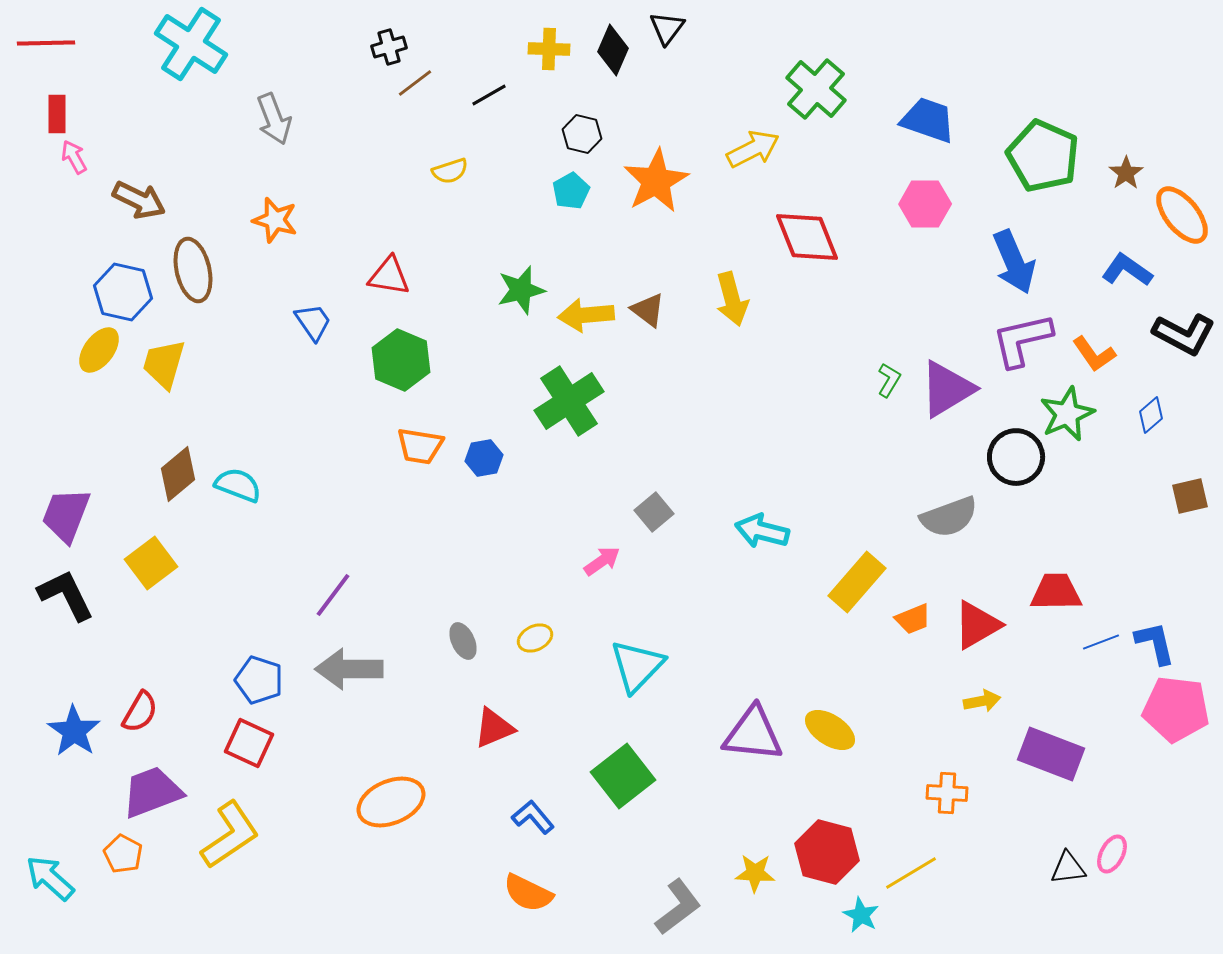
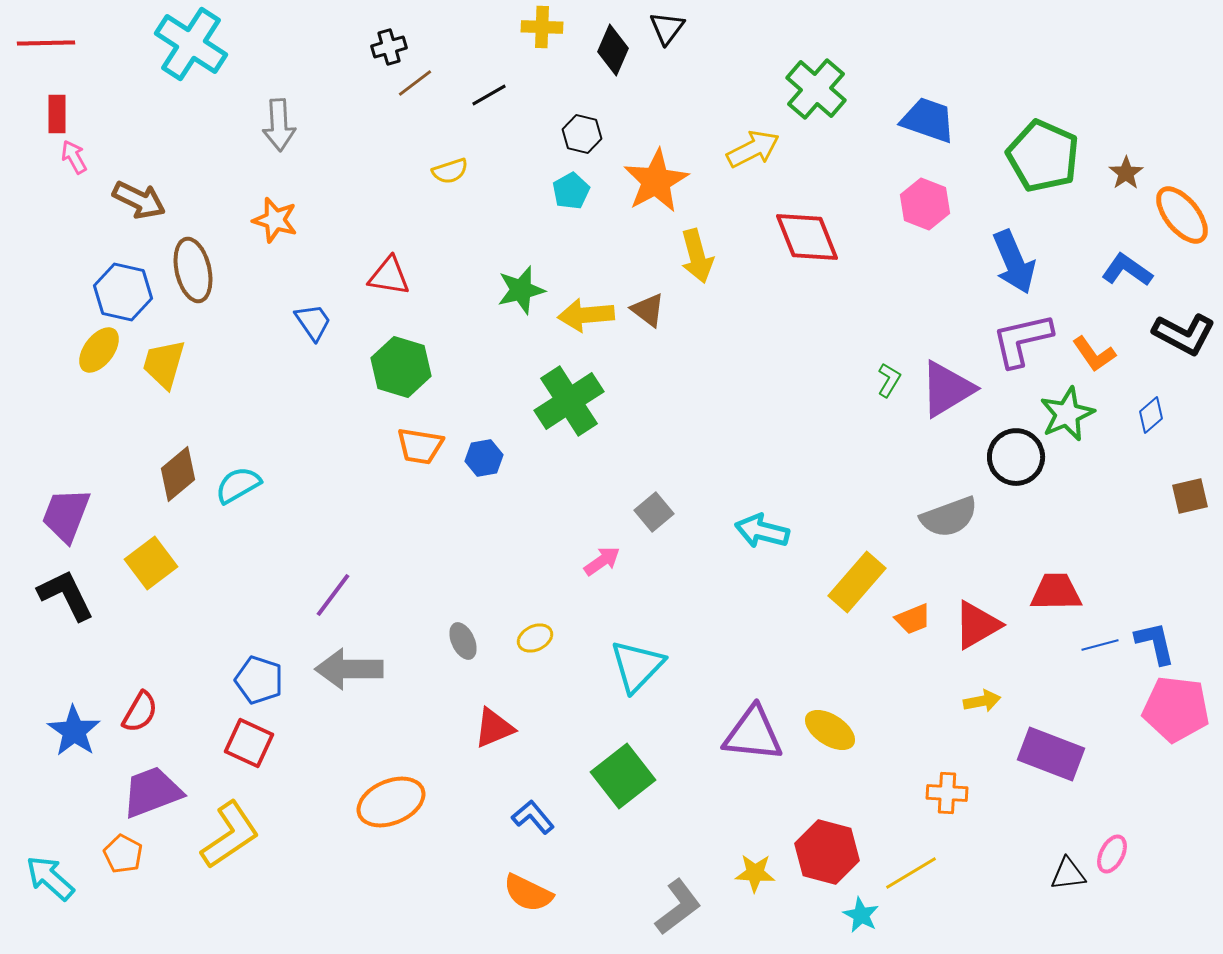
yellow cross at (549, 49): moved 7 px left, 22 px up
gray arrow at (274, 119): moved 5 px right, 6 px down; rotated 18 degrees clockwise
pink hexagon at (925, 204): rotated 21 degrees clockwise
yellow arrow at (732, 299): moved 35 px left, 43 px up
green hexagon at (401, 360): moved 7 px down; rotated 6 degrees counterclockwise
cyan semicircle at (238, 485): rotated 51 degrees counterclockwise
blue line at (1101, 642): moved 1 px left, 3 px down; rotated 6 degrees clockwise
black triangle at (1068, 868): moved 6 px down
